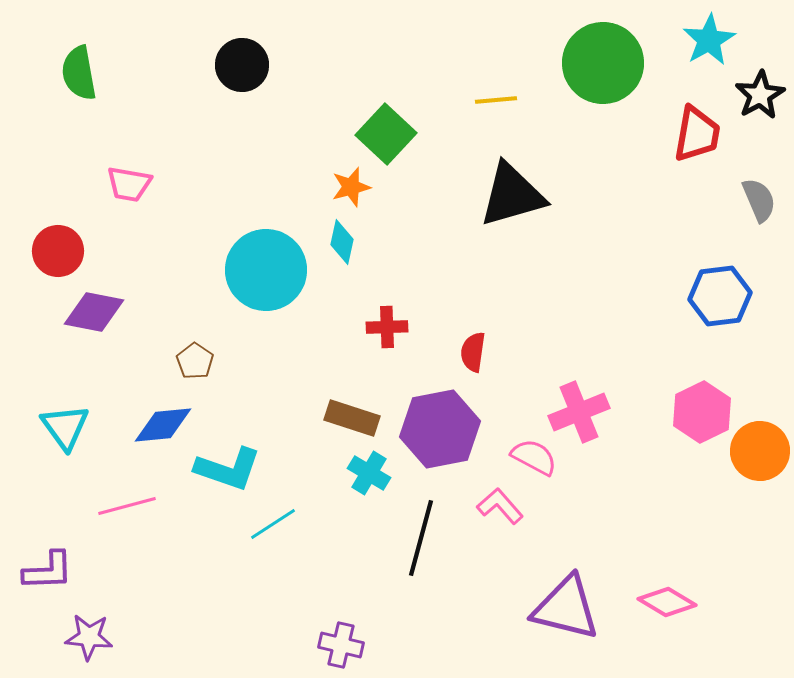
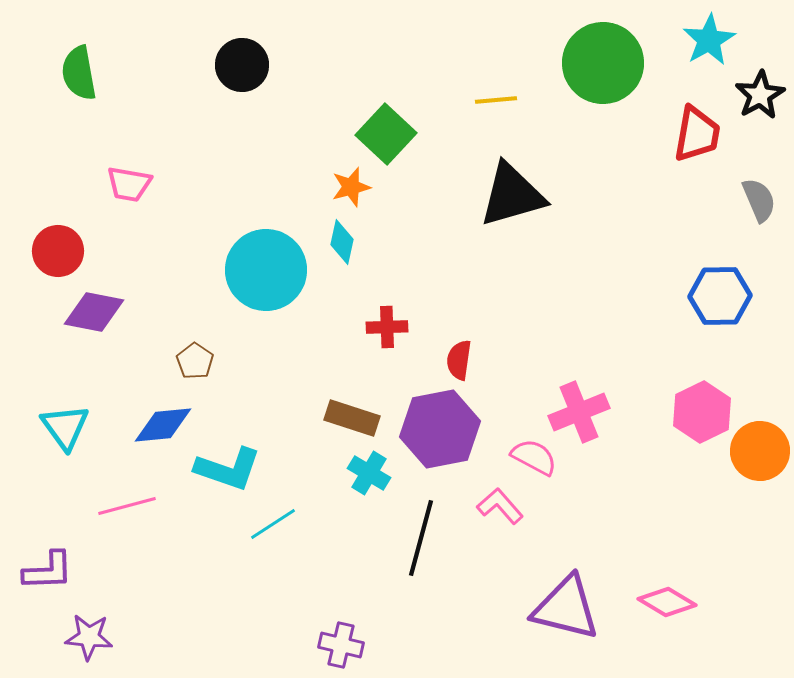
blue hexagon: rotated 6 degrees clockwise
red semicircle: moved 14 px left, 8 px down
